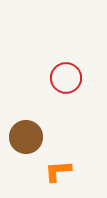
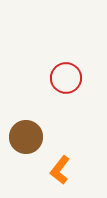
orange L-shape: moved 2 px right, 1 px up; rotated 48 degrees counterclockwise
